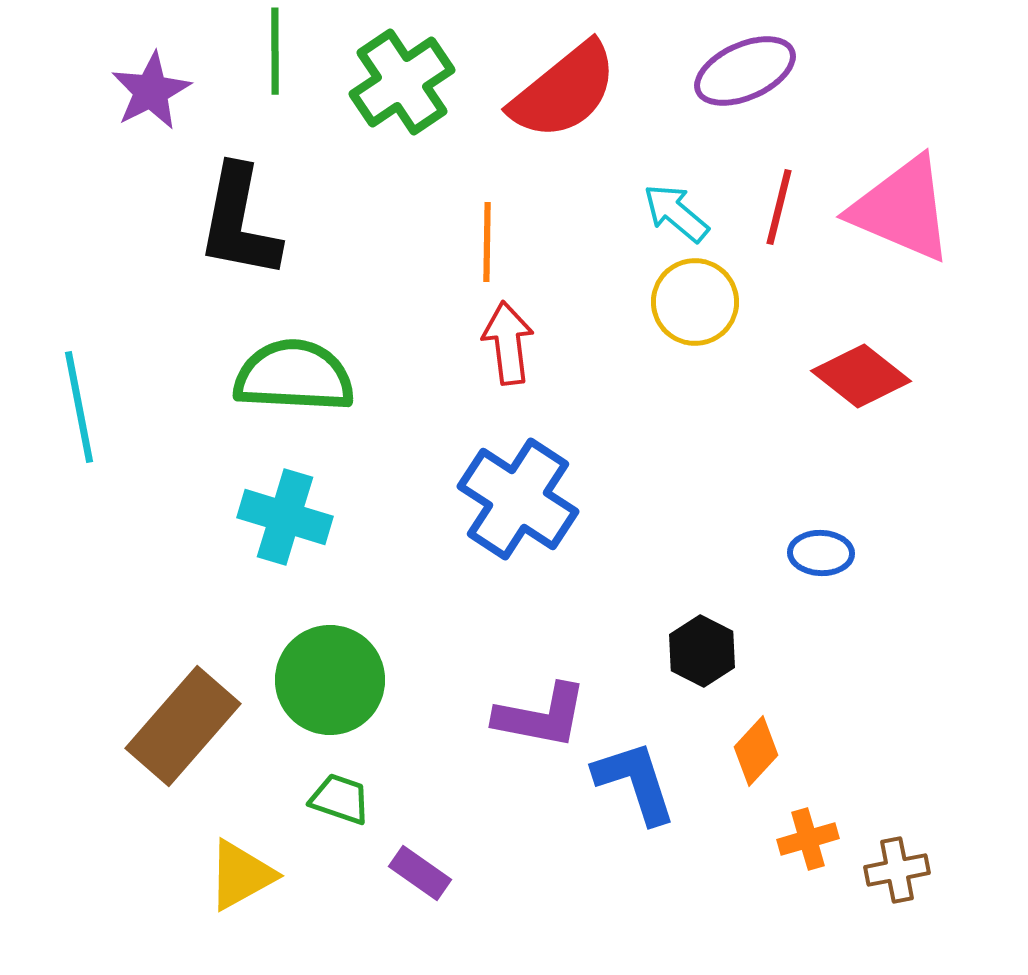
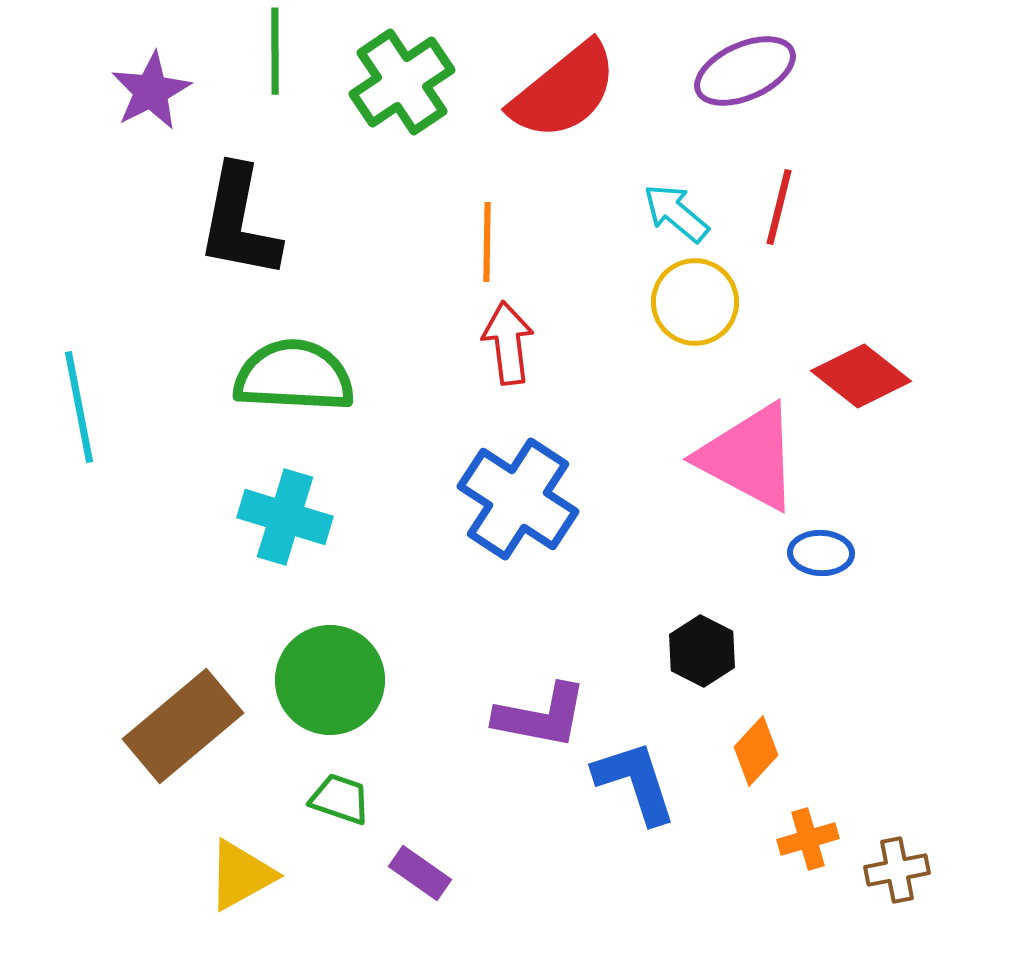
pink triangle: moved 153 px left, 248 px down; rotated 5 degrees clockwise
brown rectangle: rotated 9 degrees clockwise
